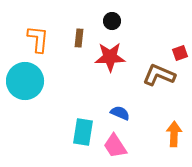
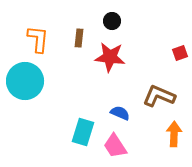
red star: rotated 8 degrees clockwise
brown L-shape: moved 21 px down
cyan rectangle: rotated 8 degrees clockwise
